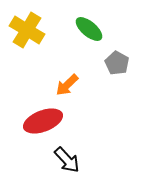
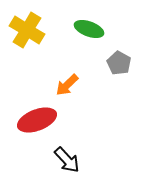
green ellipse: rotated 20 degrees counterclockwise
gray pentagon: moved 2 px right
red ellipse: moved 6 px left, 1 px up
